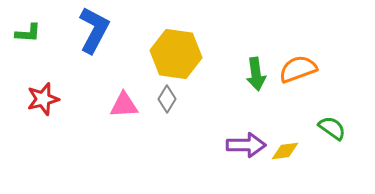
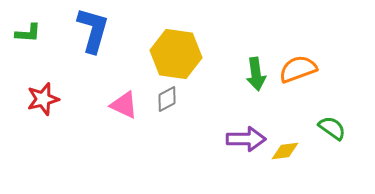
blue L-shape: moved 1 px left; rotated 12 degrees counterclockwise
gray diamond: rotated 32 degrees clockwise
pink triangle: rotated 28 degrees clockwise
purple arrow: moved 6 px up
